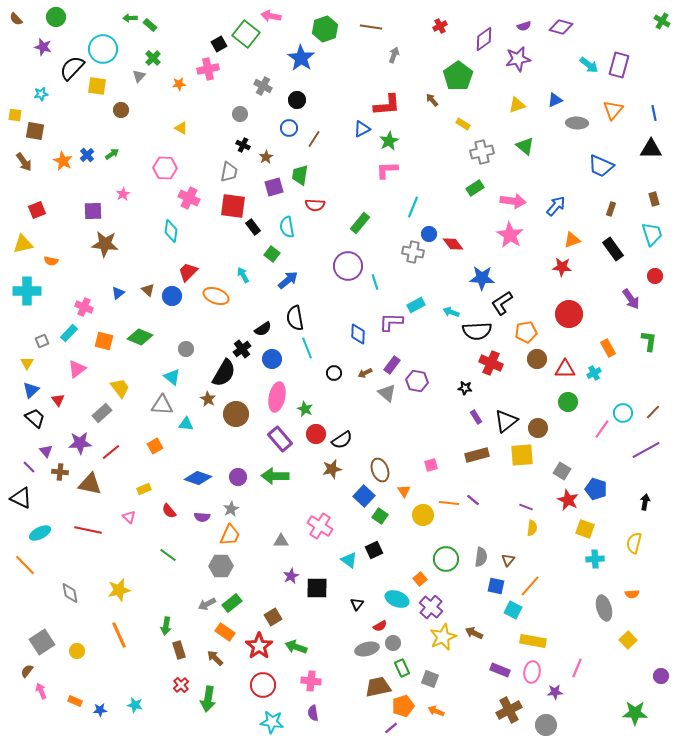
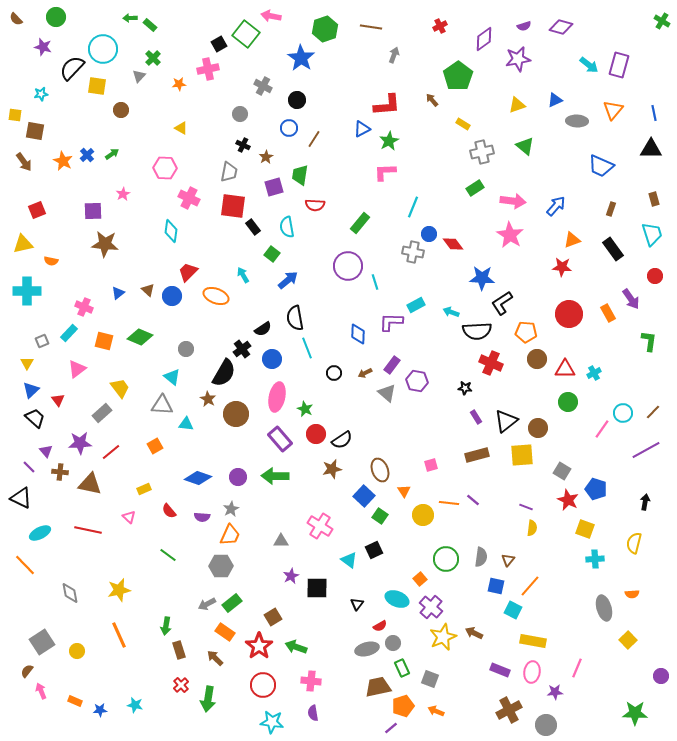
gray ellipse at (577, 123): moved 2 px up
pink L-shape at (387, 170): moved 2 px left, 2 px down
orange pentagon at (526, 332): rotated 15 degrees clockwise
orange rectangle at (608, 348): moved 35 px up
